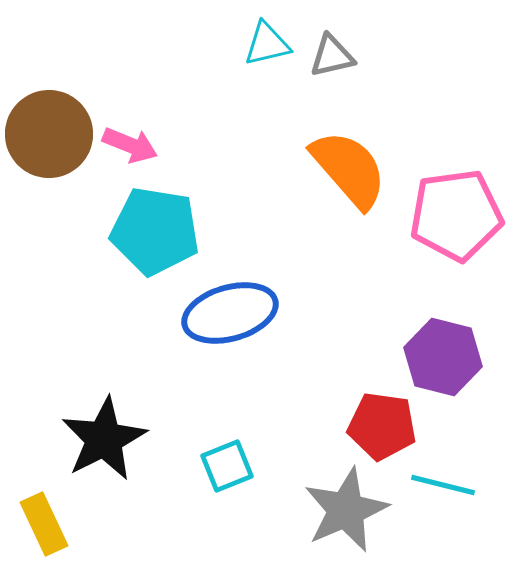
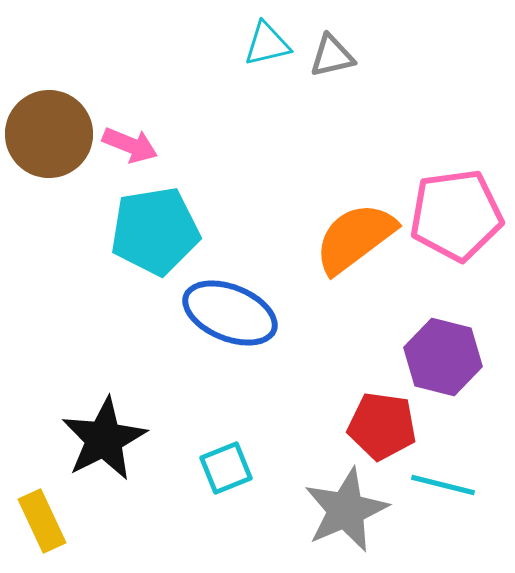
orange semicircle: moved 6 px right, 69 px down; rotated 86 degrees counterclockwise
cyan pentagon: rotated 18 degrees counterclockwise
blue ellipse: rotated 38 degrees clockwise
cyan square: moved 1 px left, 2 px down
yellow rectangle: moved 2 px left, 3 px up
